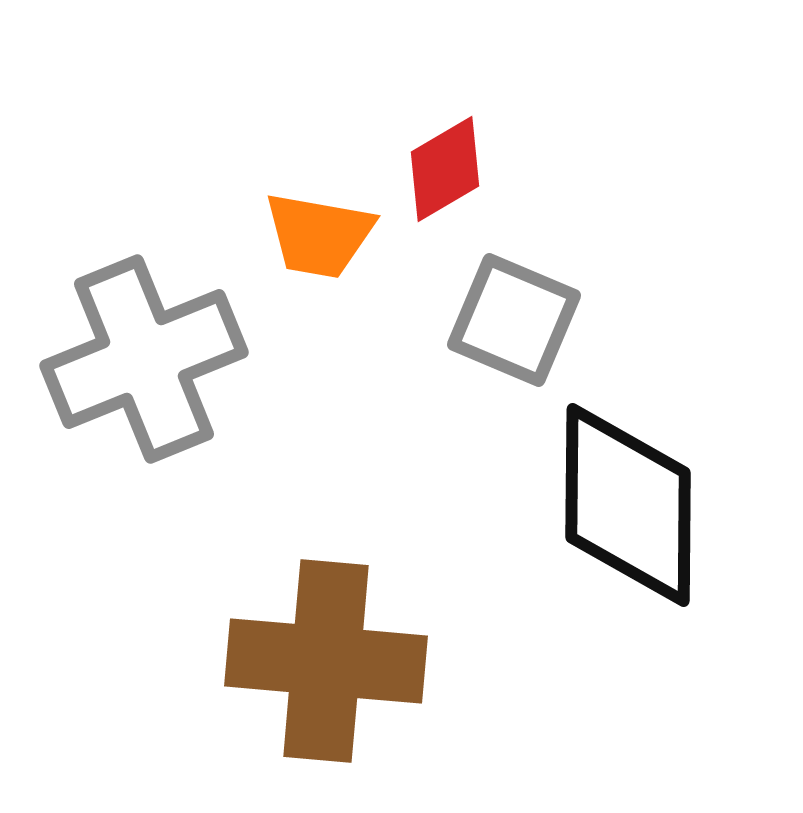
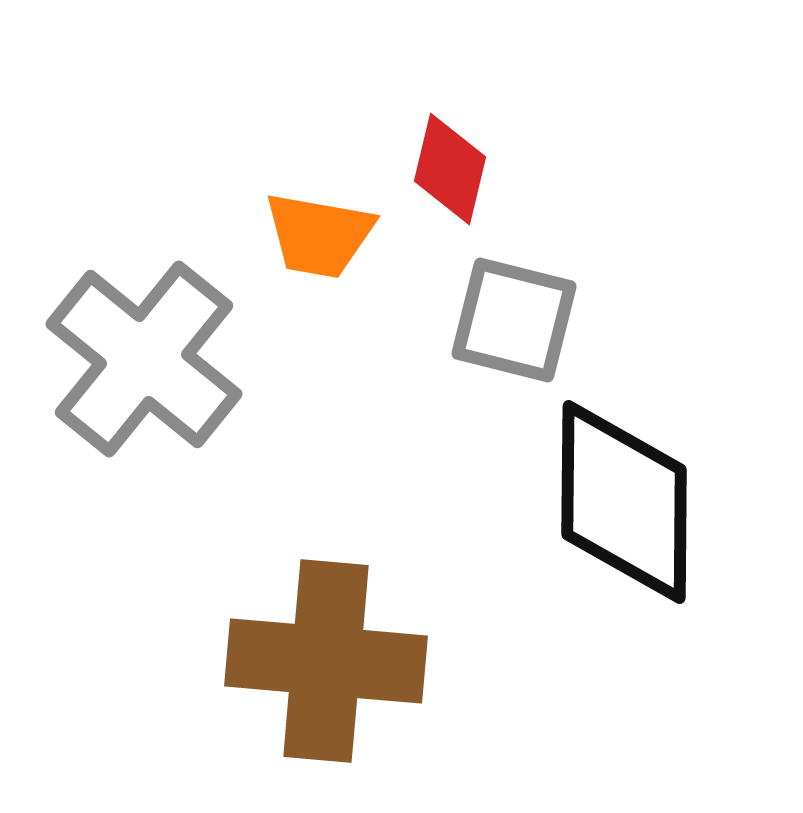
red diamond: moved 5 px right; rotated 46 degrees counterclockwise
gray square: rotated 9 degrees counterclockwise
gray cross: rotated 29 degrees counterclockwise
black diamond: moved 4 px left, 3 px up
